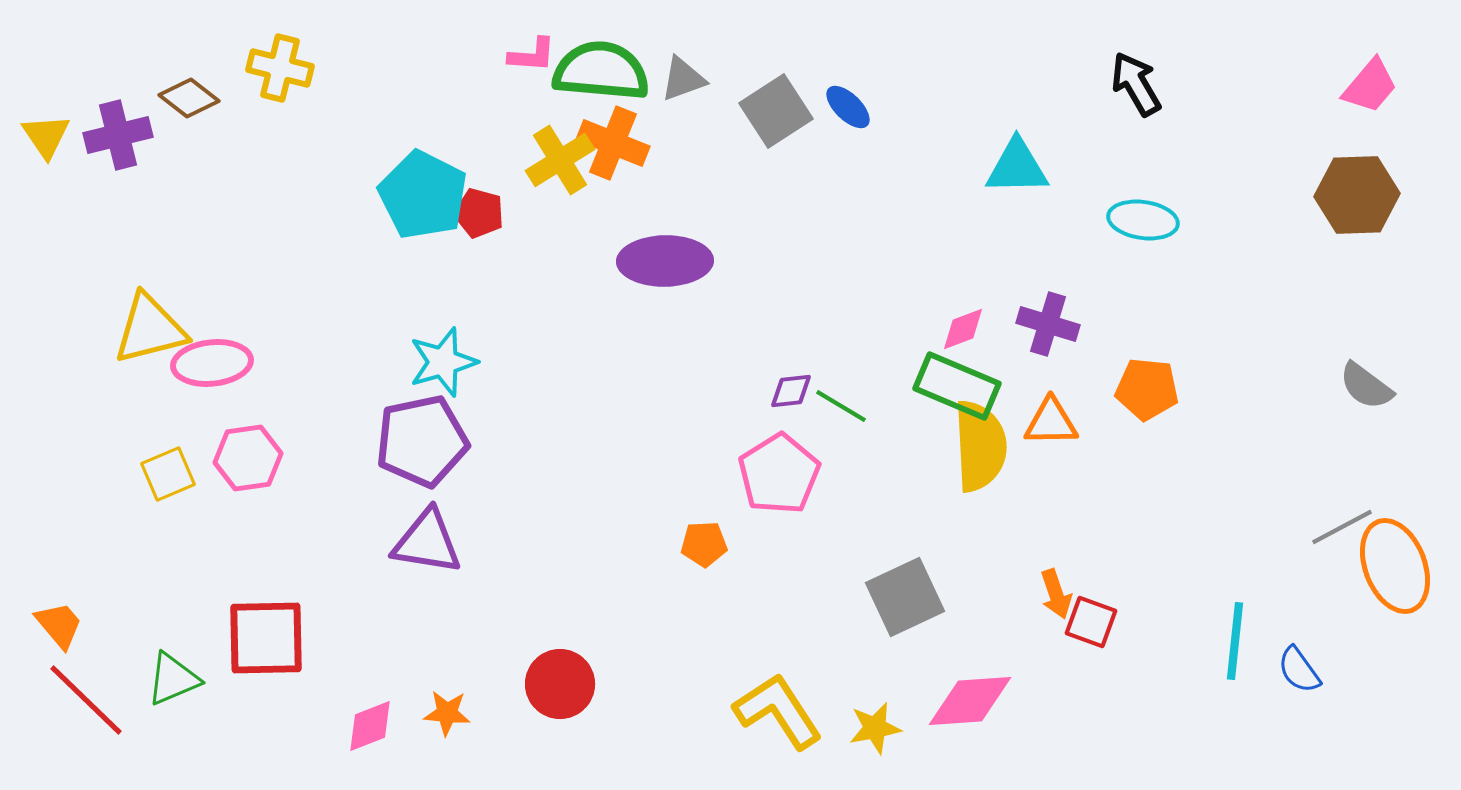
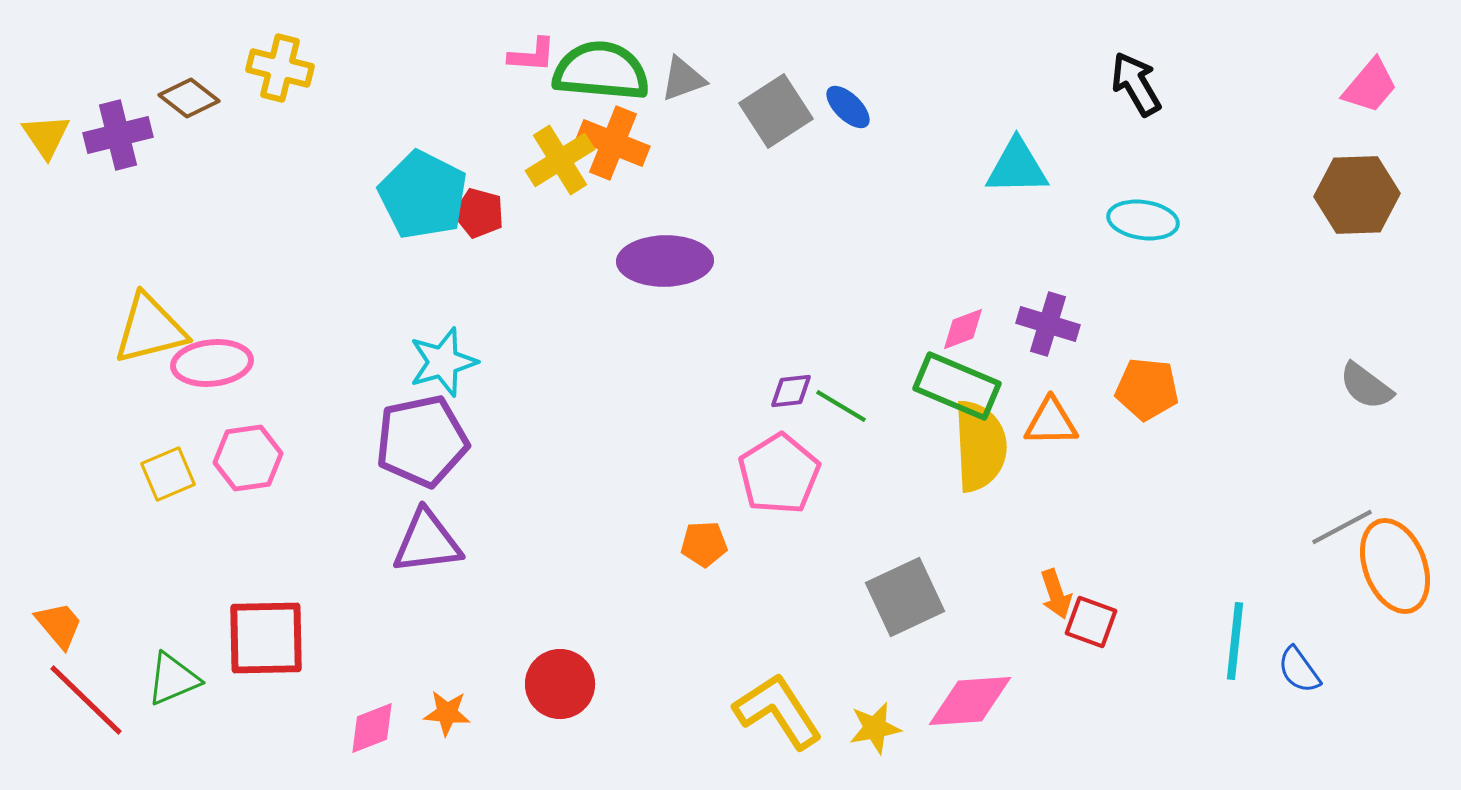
purple triangle at (427, 542): rotated 16 degrees counterclockwise
pink diamond at (370, 726): moved 2 px right, 2 px down
